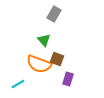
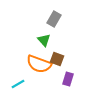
gray rectangle: moved 5 px down
